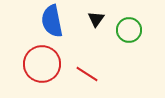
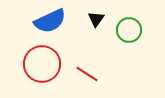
blue semicircle: moved 2 px left; rotated 104 degrees counterclockwise
